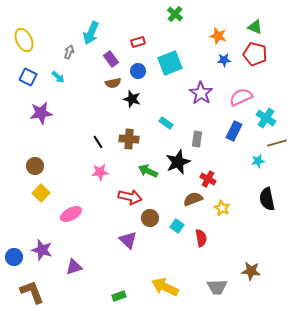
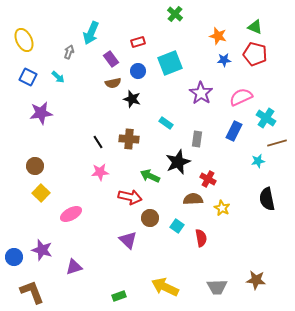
green arrow at (148, 171): moved 2 px right, 5 px down
brown semicircle at (193, 199): rotated 18 degrees clockwise
brown star at (251, 271): moved 5 px right, 9 px down
